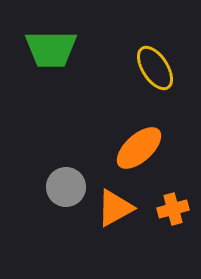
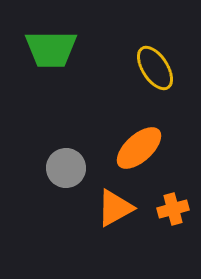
gray circle: moved 19 px up
